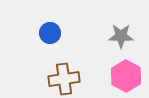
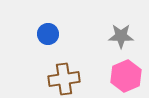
blue circle: moved 2 px left, 1 px down
pink hexagon: rotated 8 degrees clockwise
